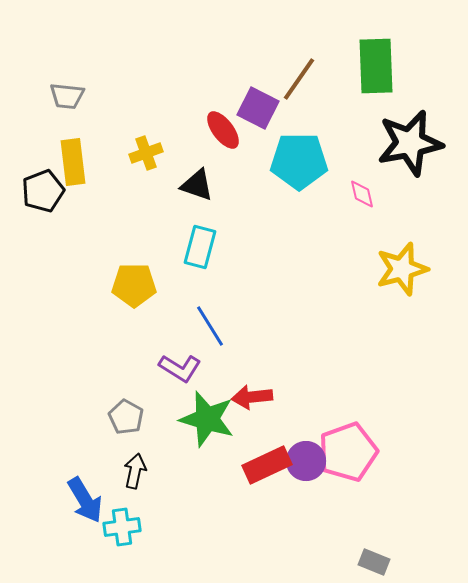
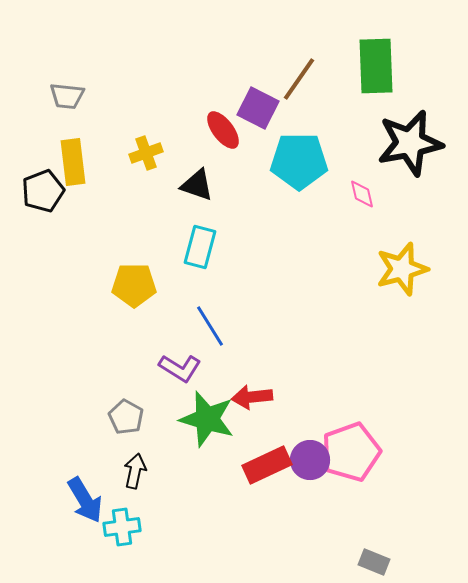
pink pentagon: moved 3 px right
purple circle: moved 4 px right, 1 px up
